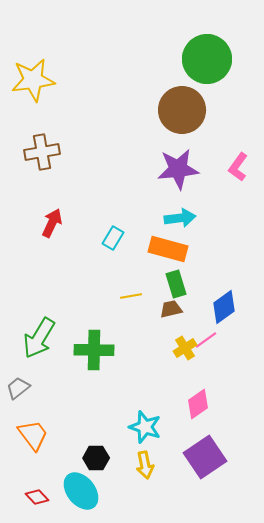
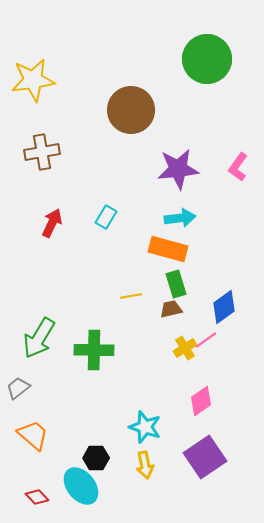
brown circle: moved 51 px left
cyan rectangle: moved 7 px left, 21 px up
pink diamond: moved 3 px right, 3 px up
orange trapezoid: rotated 12 degrees counterclockwise
cyan ellipse: moved 5 px up
